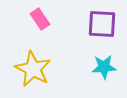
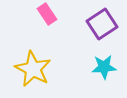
pink rectangle: moved 7 px right, 5 px up
purple square: rotated 36 degrees counterclockwise
